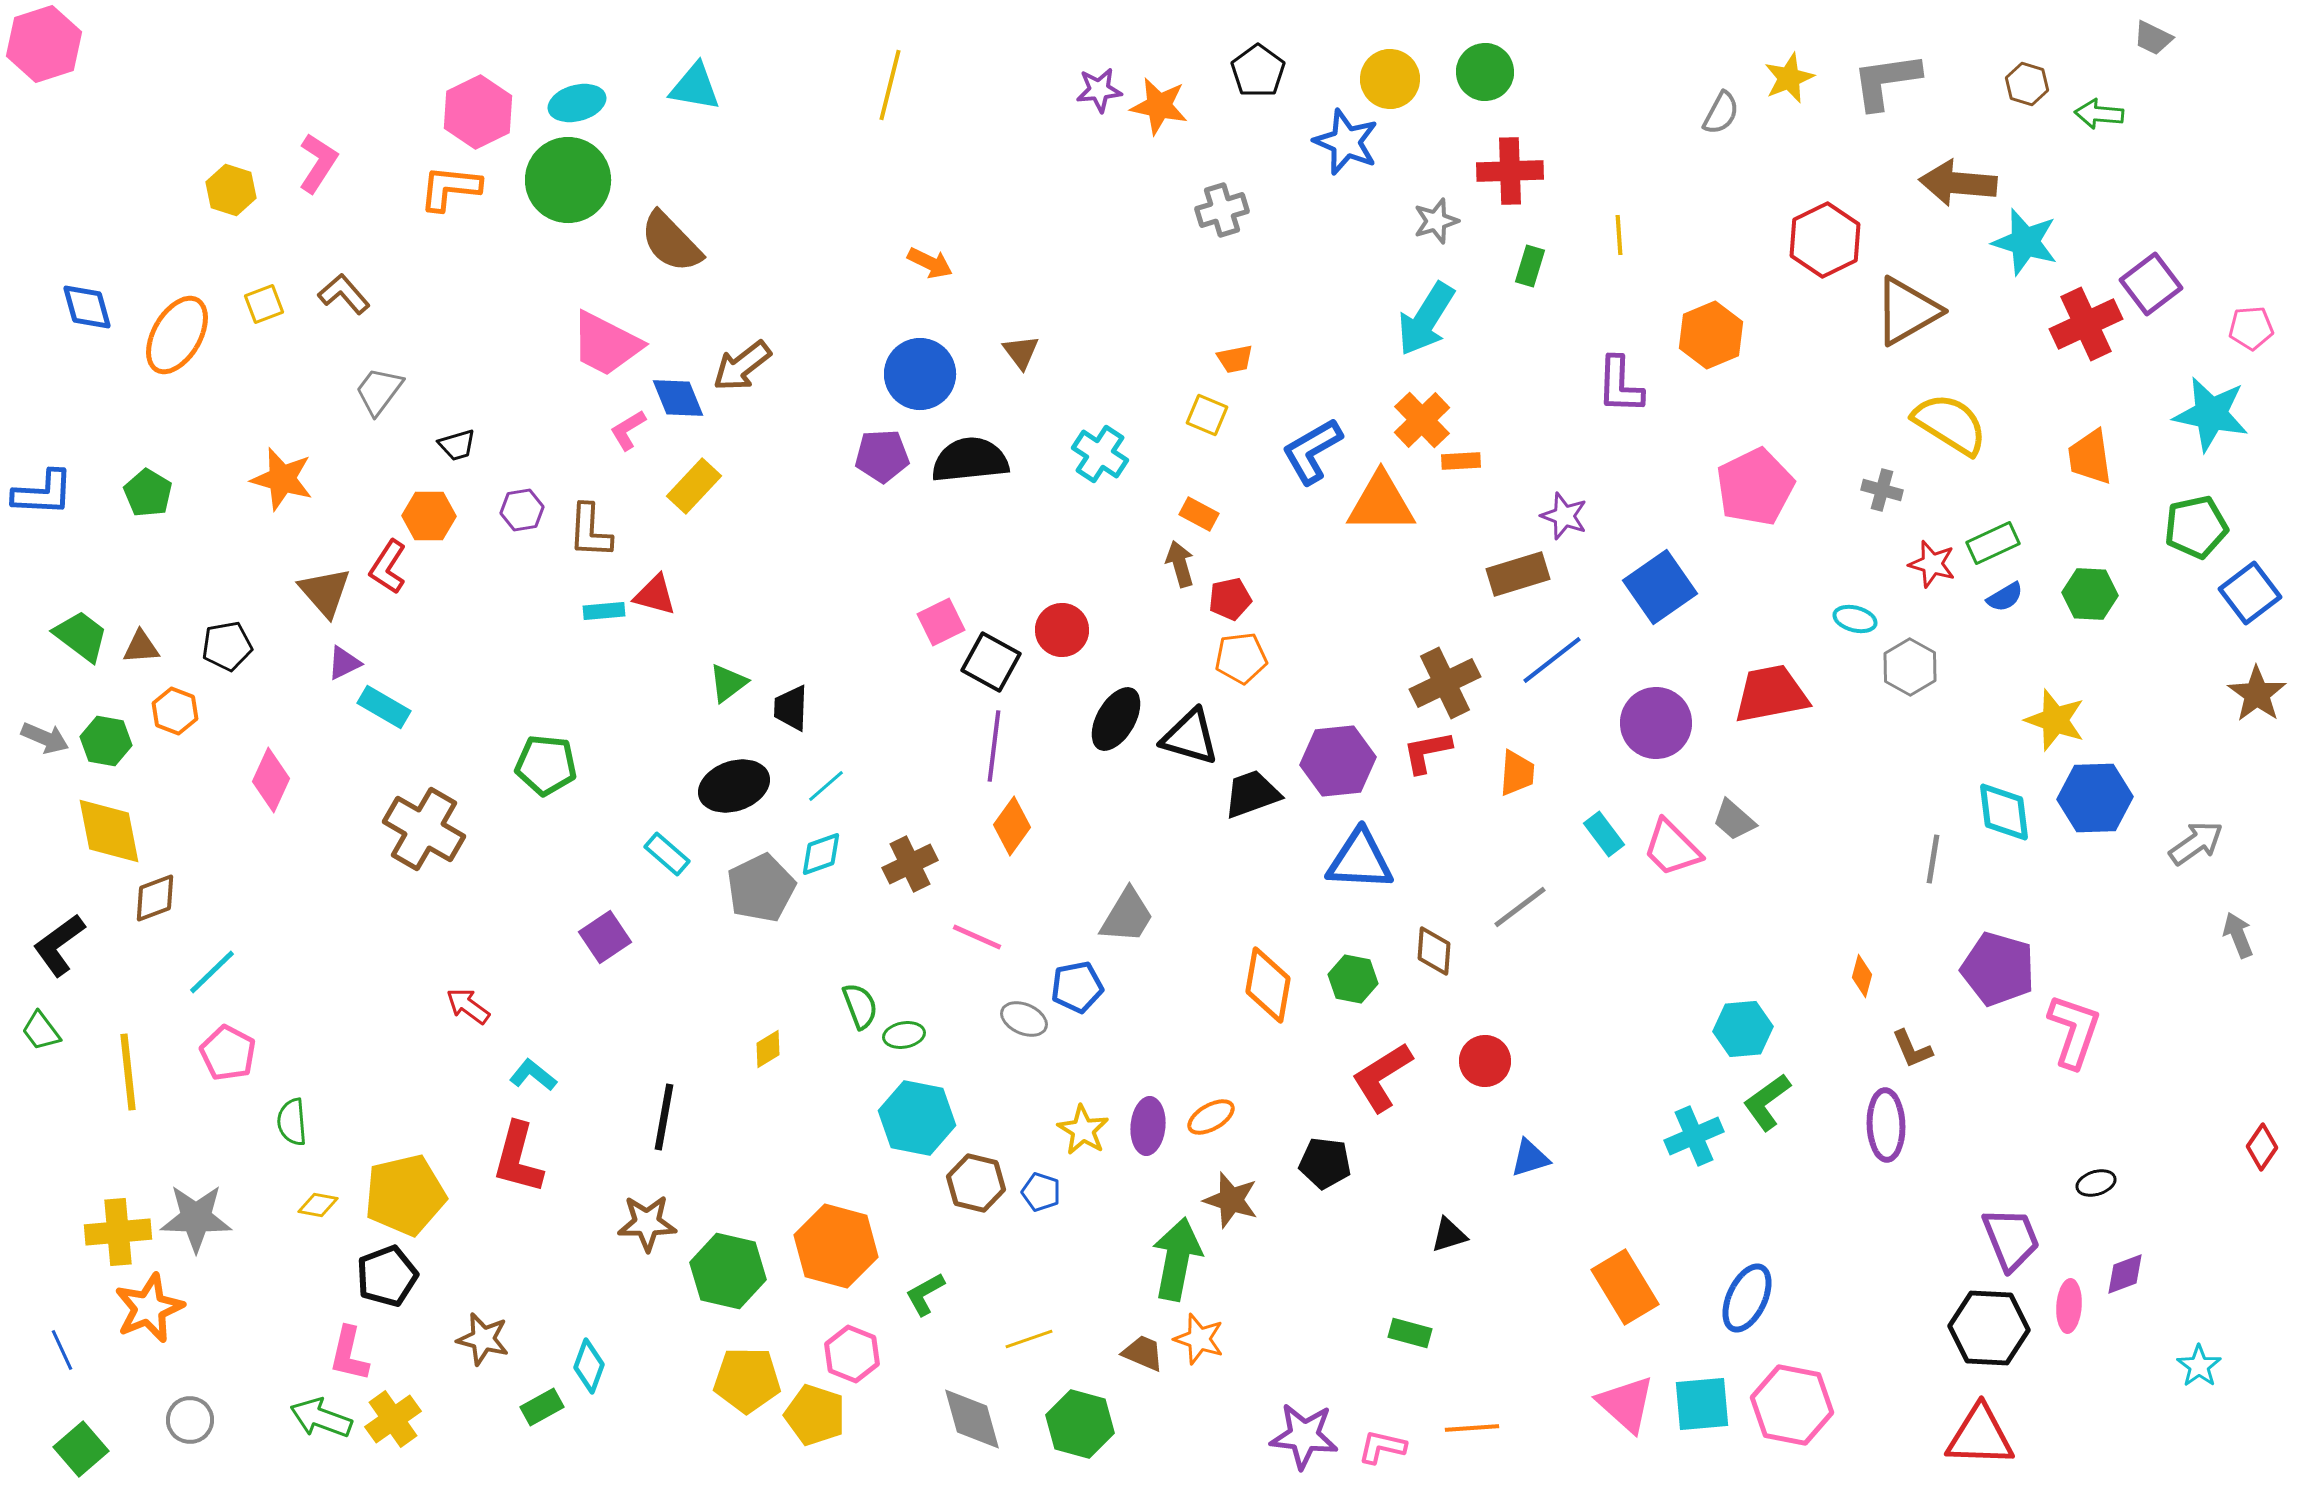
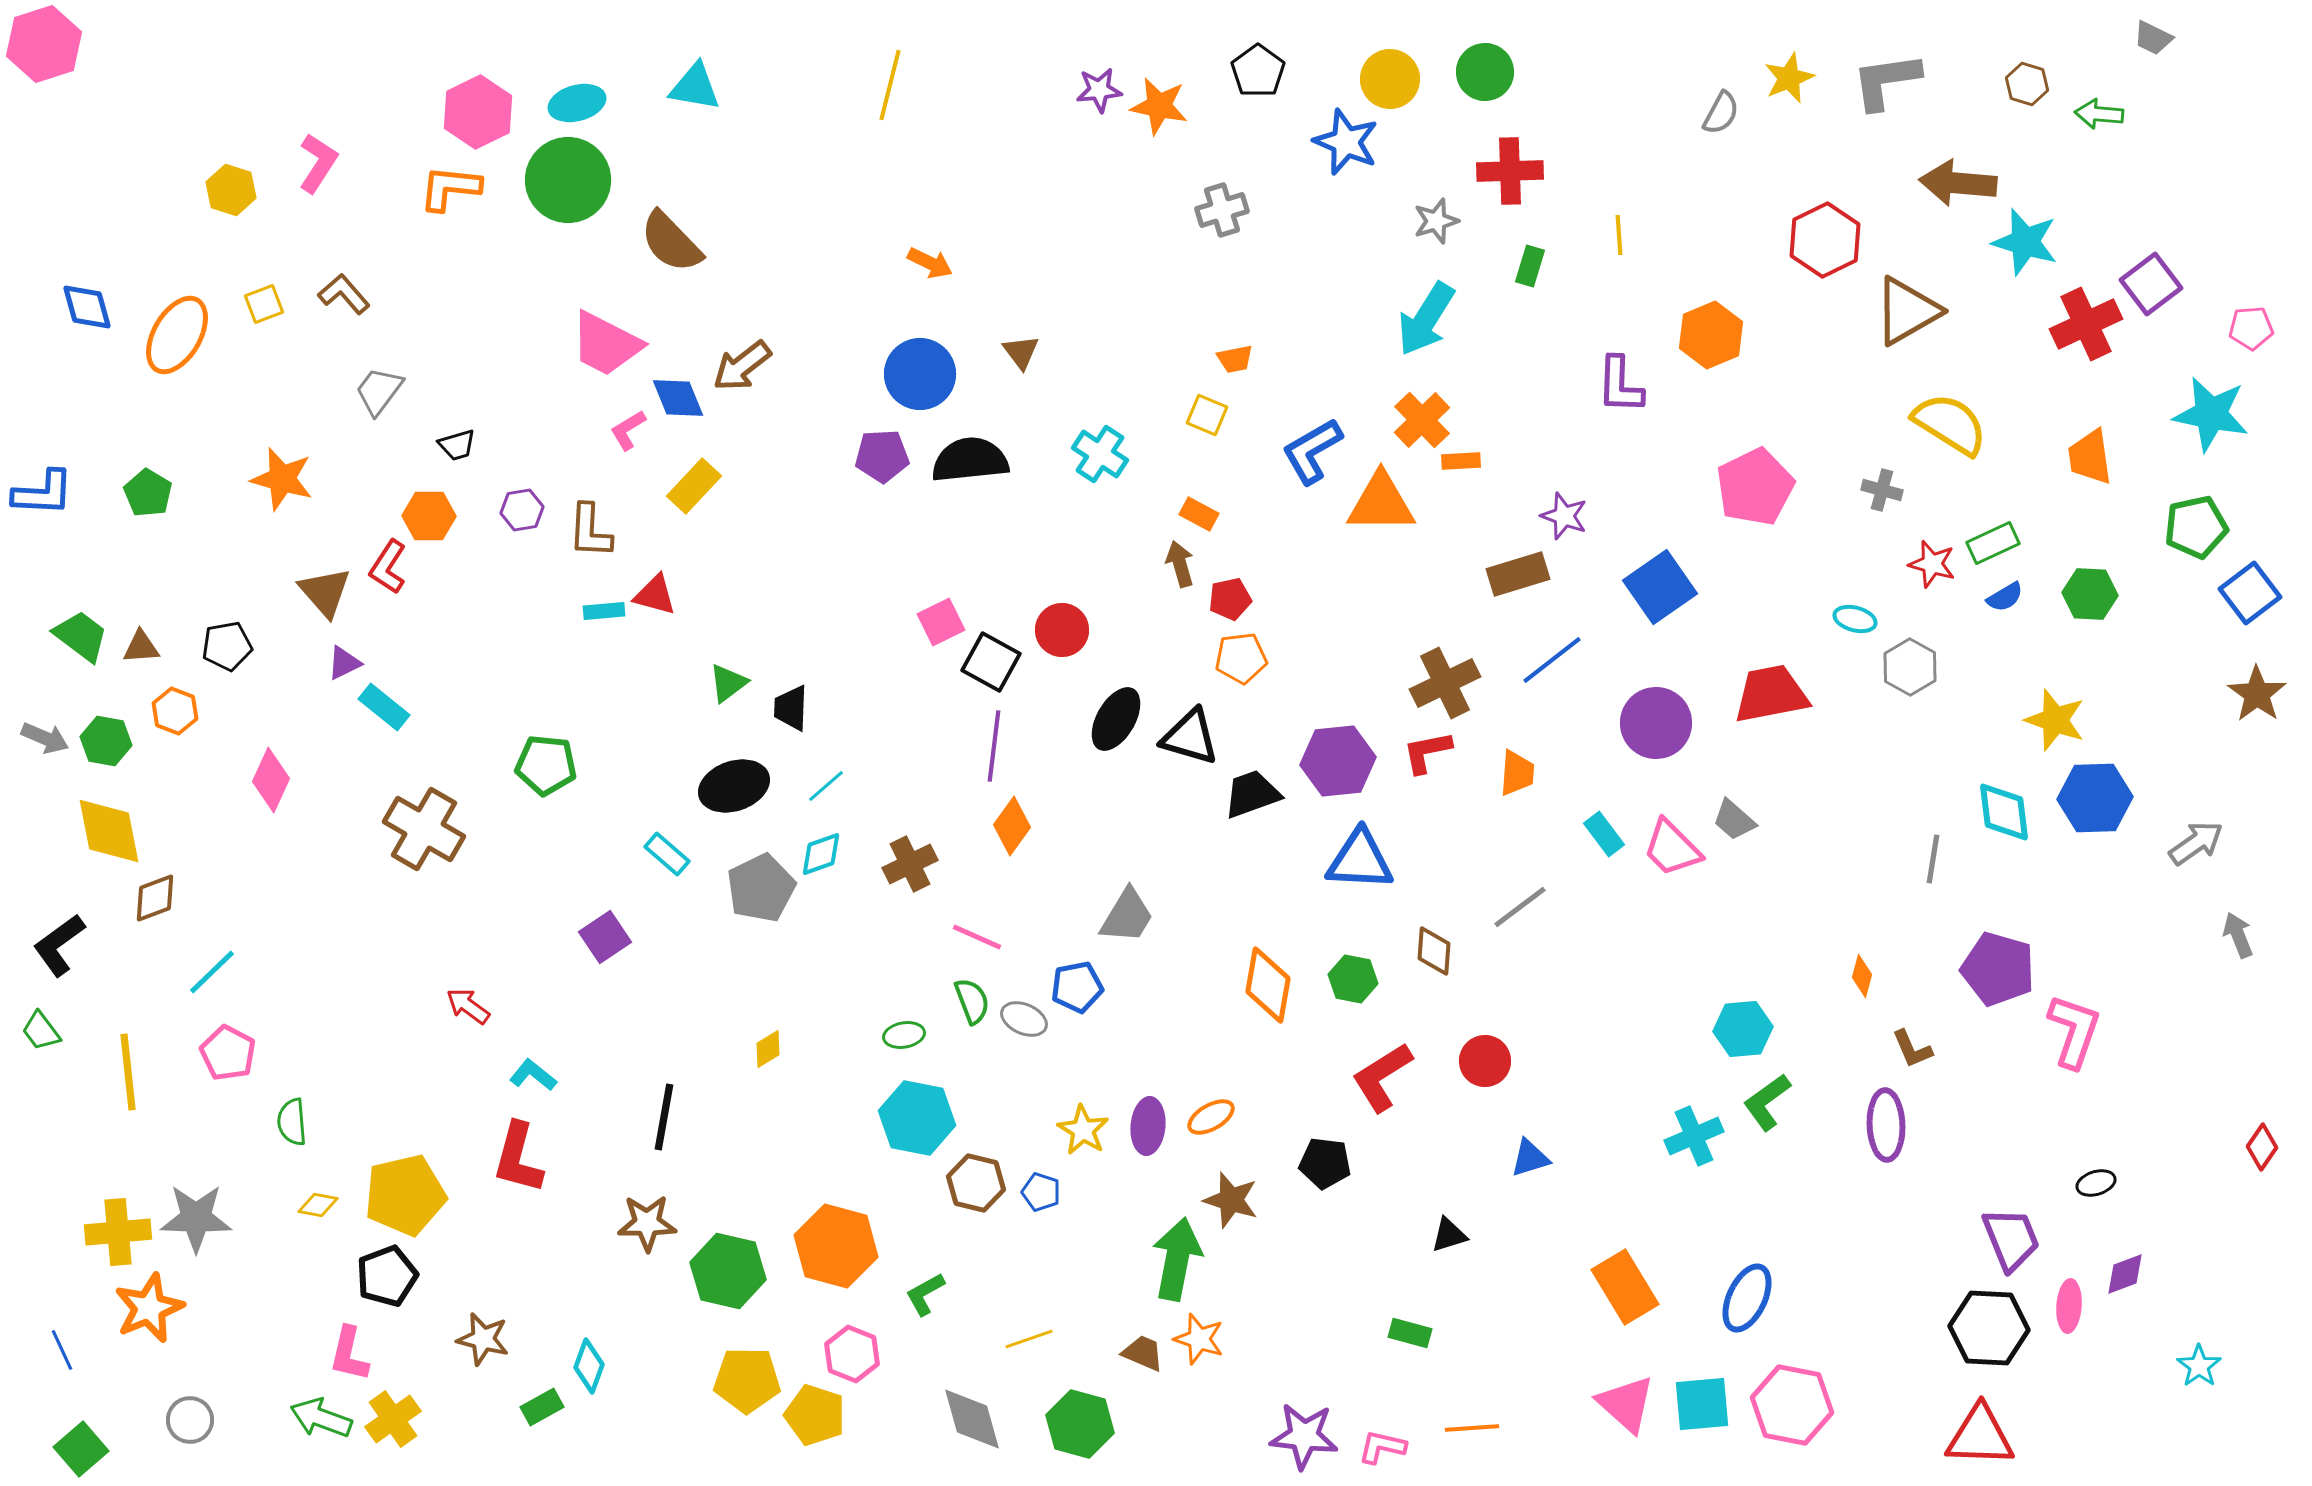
cyan rectangle at (384, 707): rotated 9 degrees clockwise
green semicircle at (860, 1006): moved 112 px right, 5 px up
